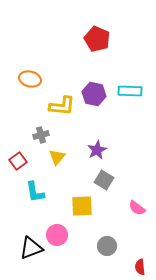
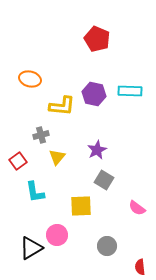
yellow square: moved 1 px left
black triangle: rotated 10 degrees counterclockwise
